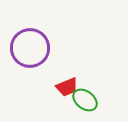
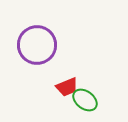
purple circle: moved 7 px right, 3 px up
